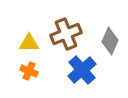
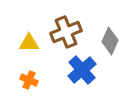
brown cross: moved 2 px up
orange cross: moved 9 px down
